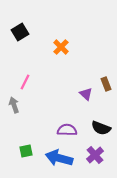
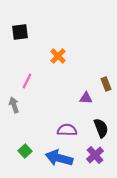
black square: rotated 24 degrees clockwise
orange cross: moved 3 px left, 9 px down
pink line: moved 2 px right, 1 px up
purple triangle: moved 4 px down; rotated 40 degrees counterclockwise
black semicircle: rotated 132 degrees counterclockwise
green square: moved 1 px left; rotated 32 degrees counterclockwise
